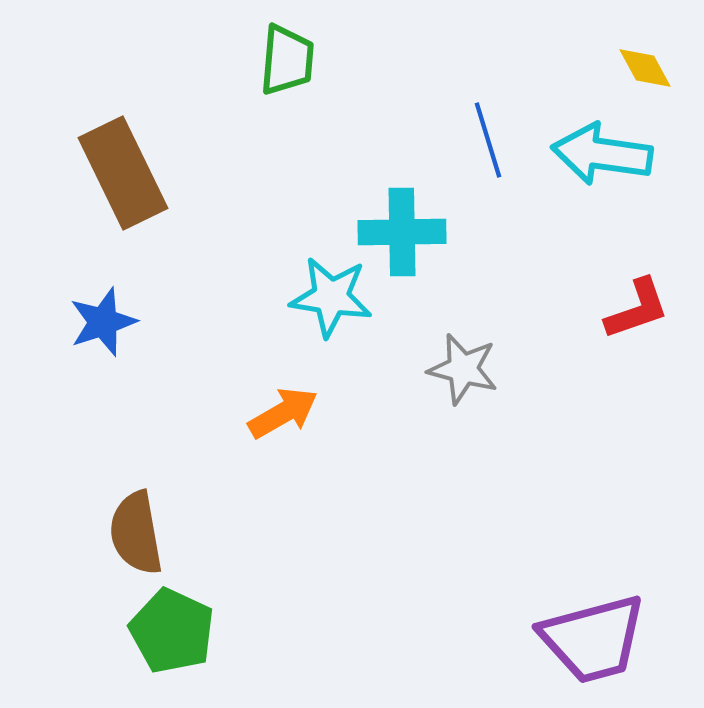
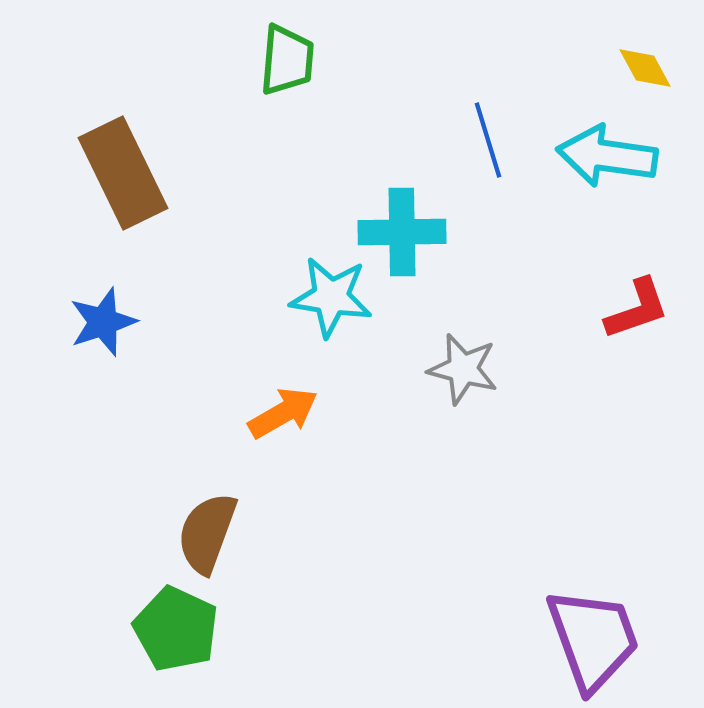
cyan arrow: moved 5 px right, 2 px down
brown semicircle: moved 71 px right; rotated 30 degrees clockwise
green pentagon: moved 4 px right, 2 px up
purple trapezoid: rotated 95 degrees counterclockwise
